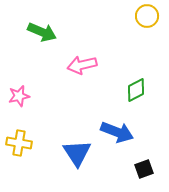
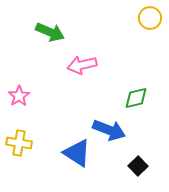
yellow circle: moved 3 px right, 2 px down
green arrow: moved 8 px right
green diamond: moved 8 px down; rotated 15 degrees clockwise
pink star: rotated 20 degrees counterclockwise
blue arrow: moved 8 px left, 2 px up
blue triangle: rotated 24 degrees counterclockwise
black square: moved 6 px left, 3 px up; rotated 24 degrees counterclockwise
